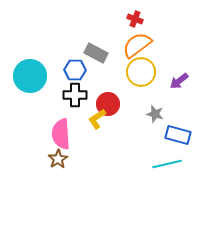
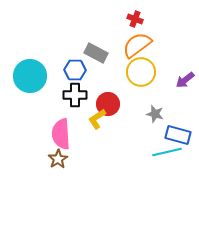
purple arrow: moved 6 px right, 1 px up
cyan line: moved 12 px up
